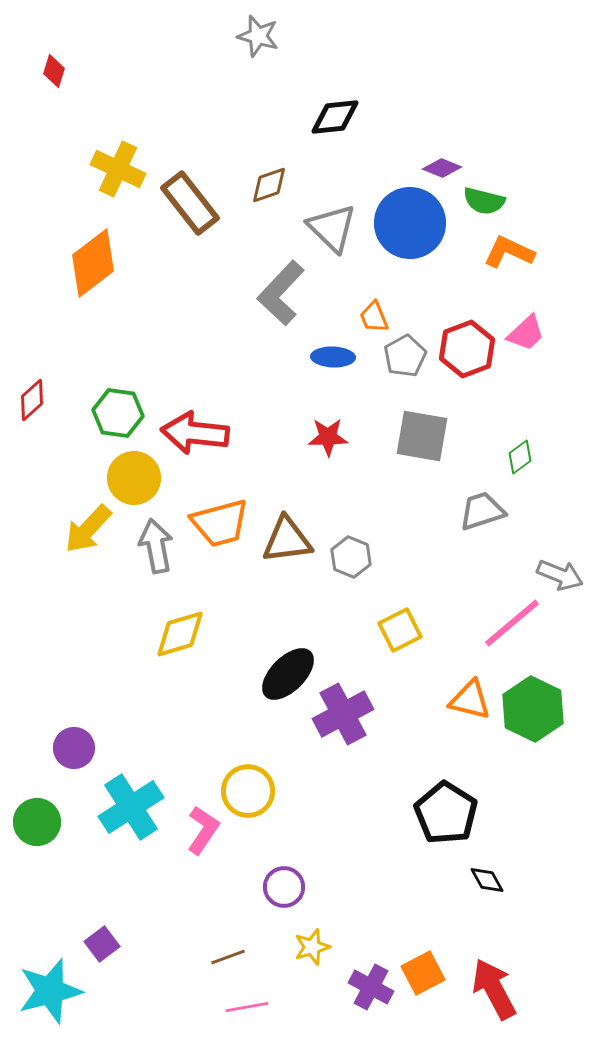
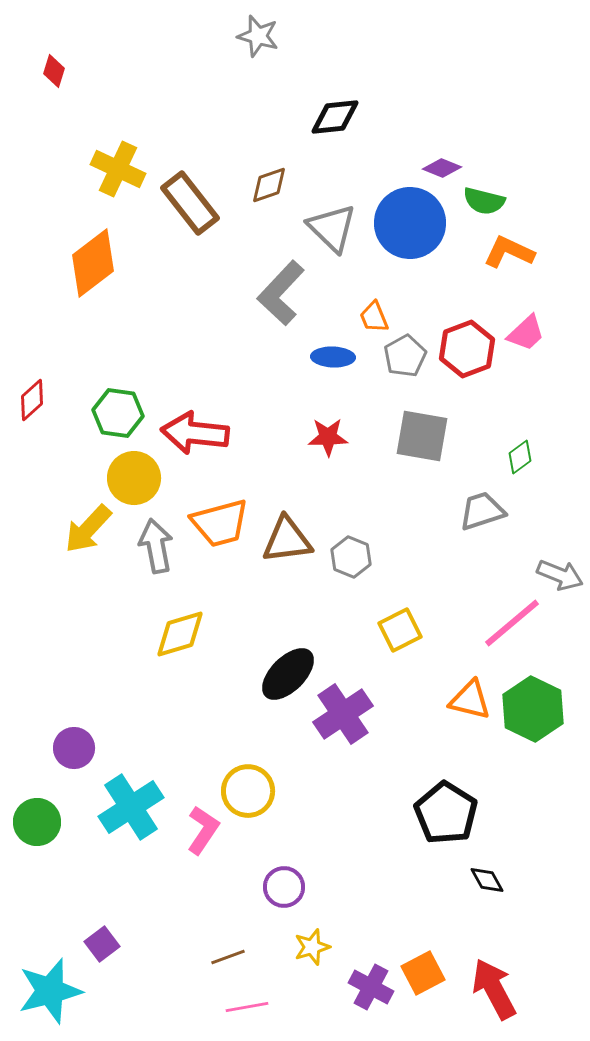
purple cross at (343, 714): rotated 6 degrees counterclockwise
